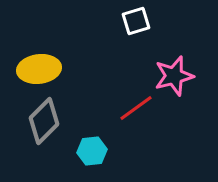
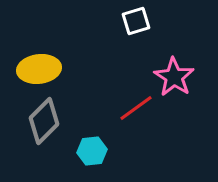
pink star: moved 1 px down; rotated 24 degrees counterclockwise
